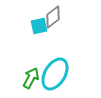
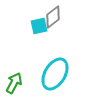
green arrow: moved 17 px left, 5 px down
